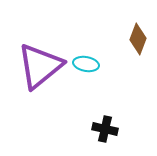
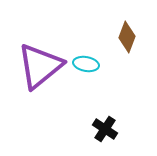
brown diamond: moved 11 px left, 2 px up
black cross: rotated 20 degrees clockwise
